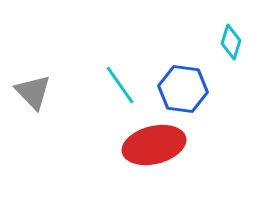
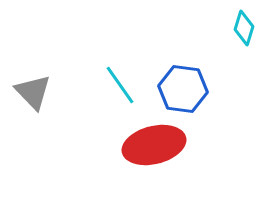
cyan diamond: moved 13 px right, 14 px up
